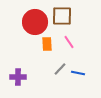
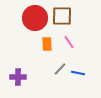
red circle: moved 4 px up
